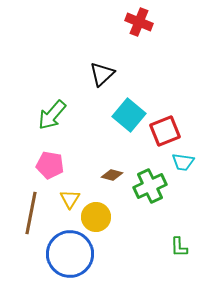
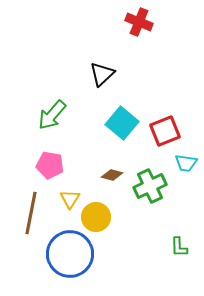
cyan square: moved 7 px left, 8 px down
cyan trapezoid: moved 3 px right, 1 px down
